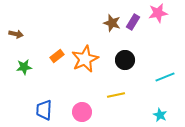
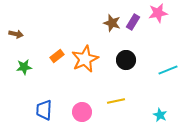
black circle: moved 1 px right
cyan line: moved 3 px right, 7 px up
yellow line: moved 6 px down
